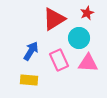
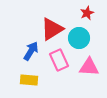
red triangle: moved 2 px left, 10 px down
pink triangle: moved 1 px right, 4 px down
